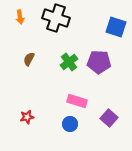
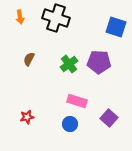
green cross: moved 2 px down
